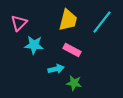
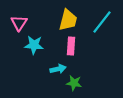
pink triangle: rotated 12 degrees counterclockwise
pink rectangle: moved 1 px left, 4 px up; rotated 66 degrees clockwise
cyan arrow: moved 2 px right
